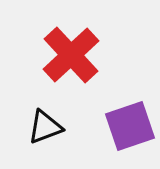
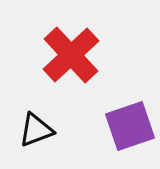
black triangle: moved 9 px left, 3 px down
